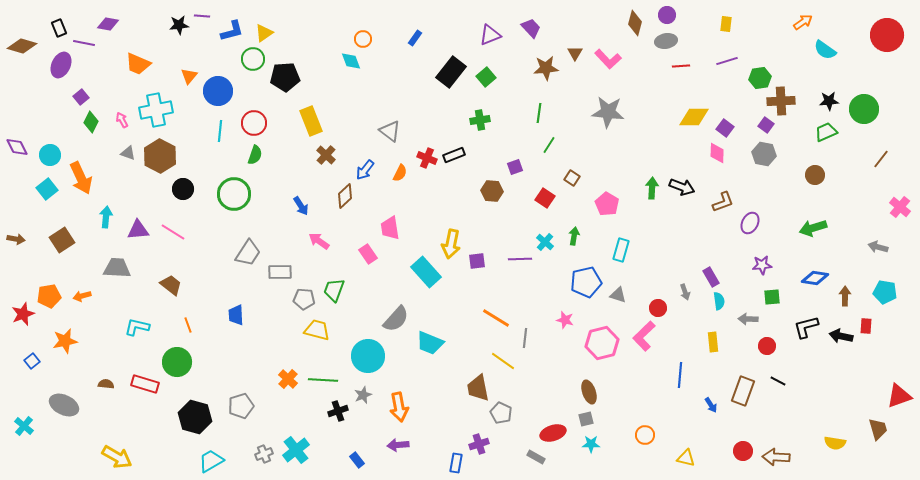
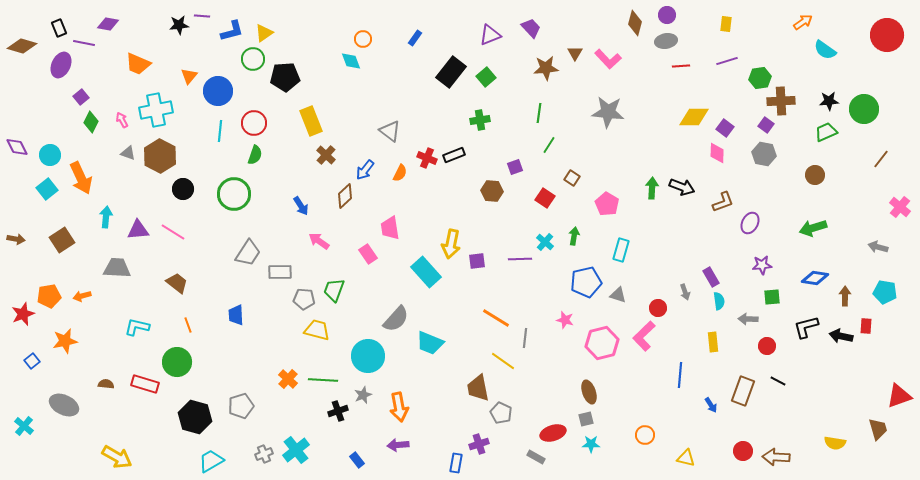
brown trapezoid at (171, 285): moved 6 px right, 2 px up
